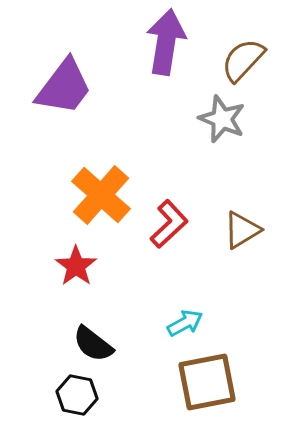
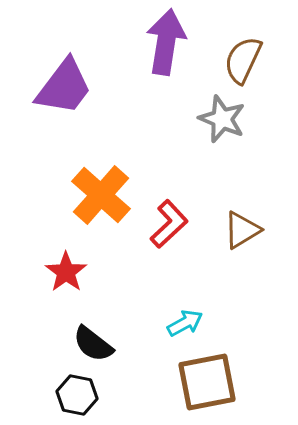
brown semicircle: rotated 18 degrees counterclockwise
red star: moved 10 px left, 6 px down
